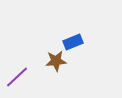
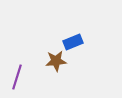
purple line: rotated 30 degrees counterclockwise
